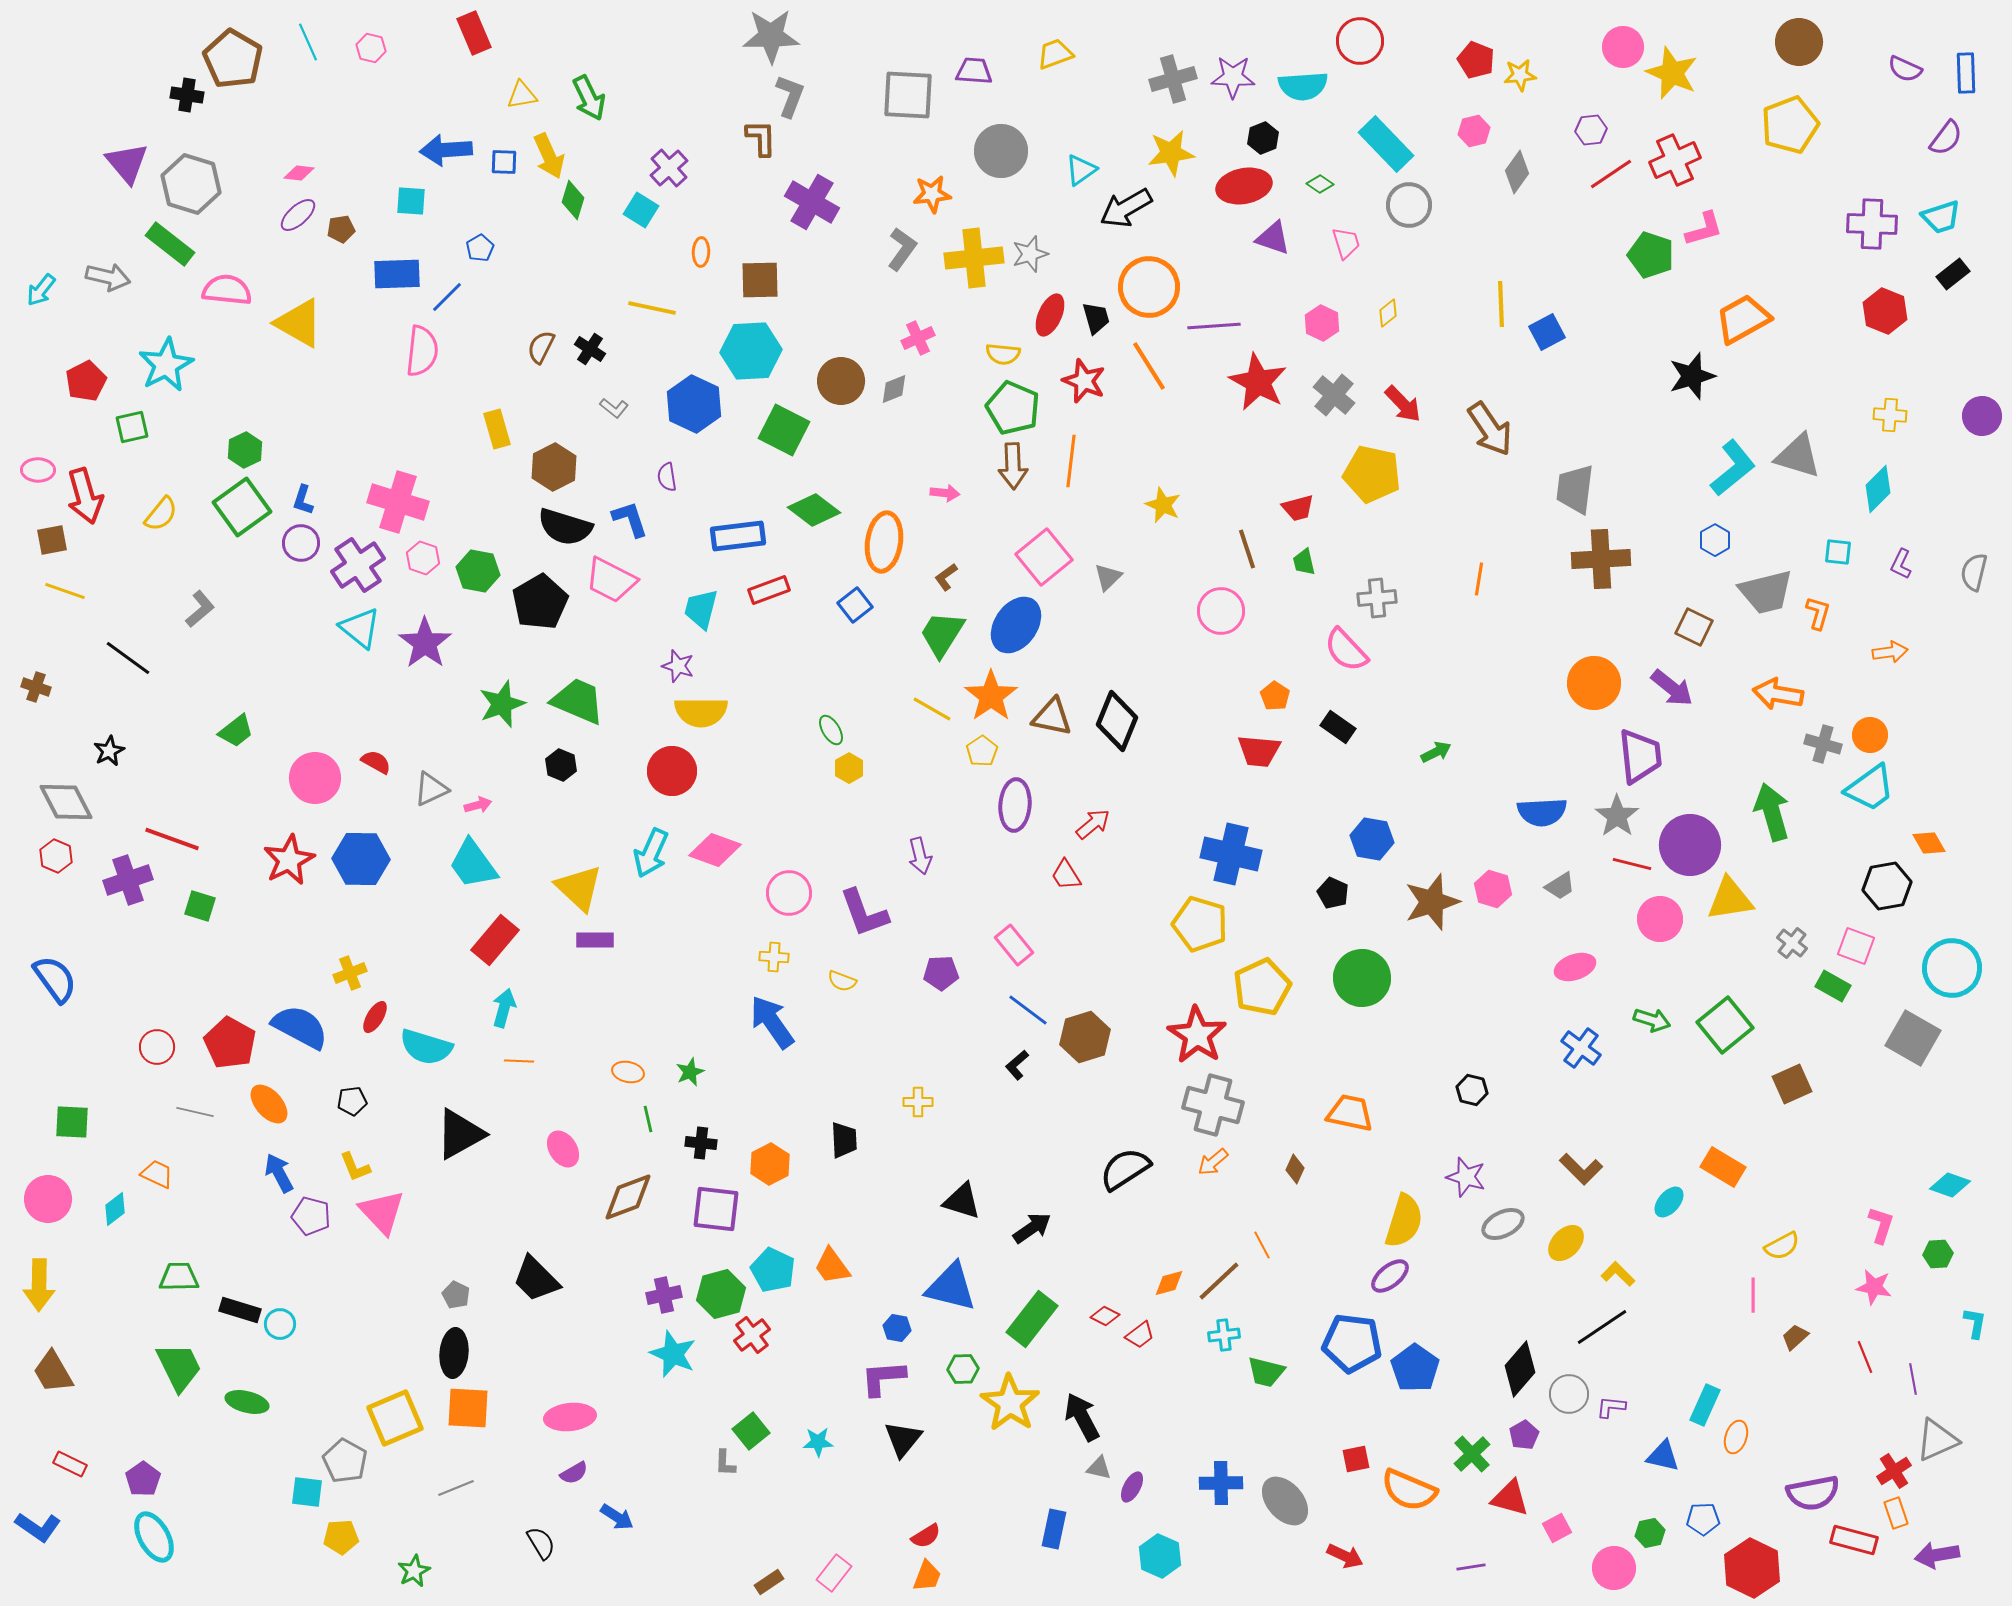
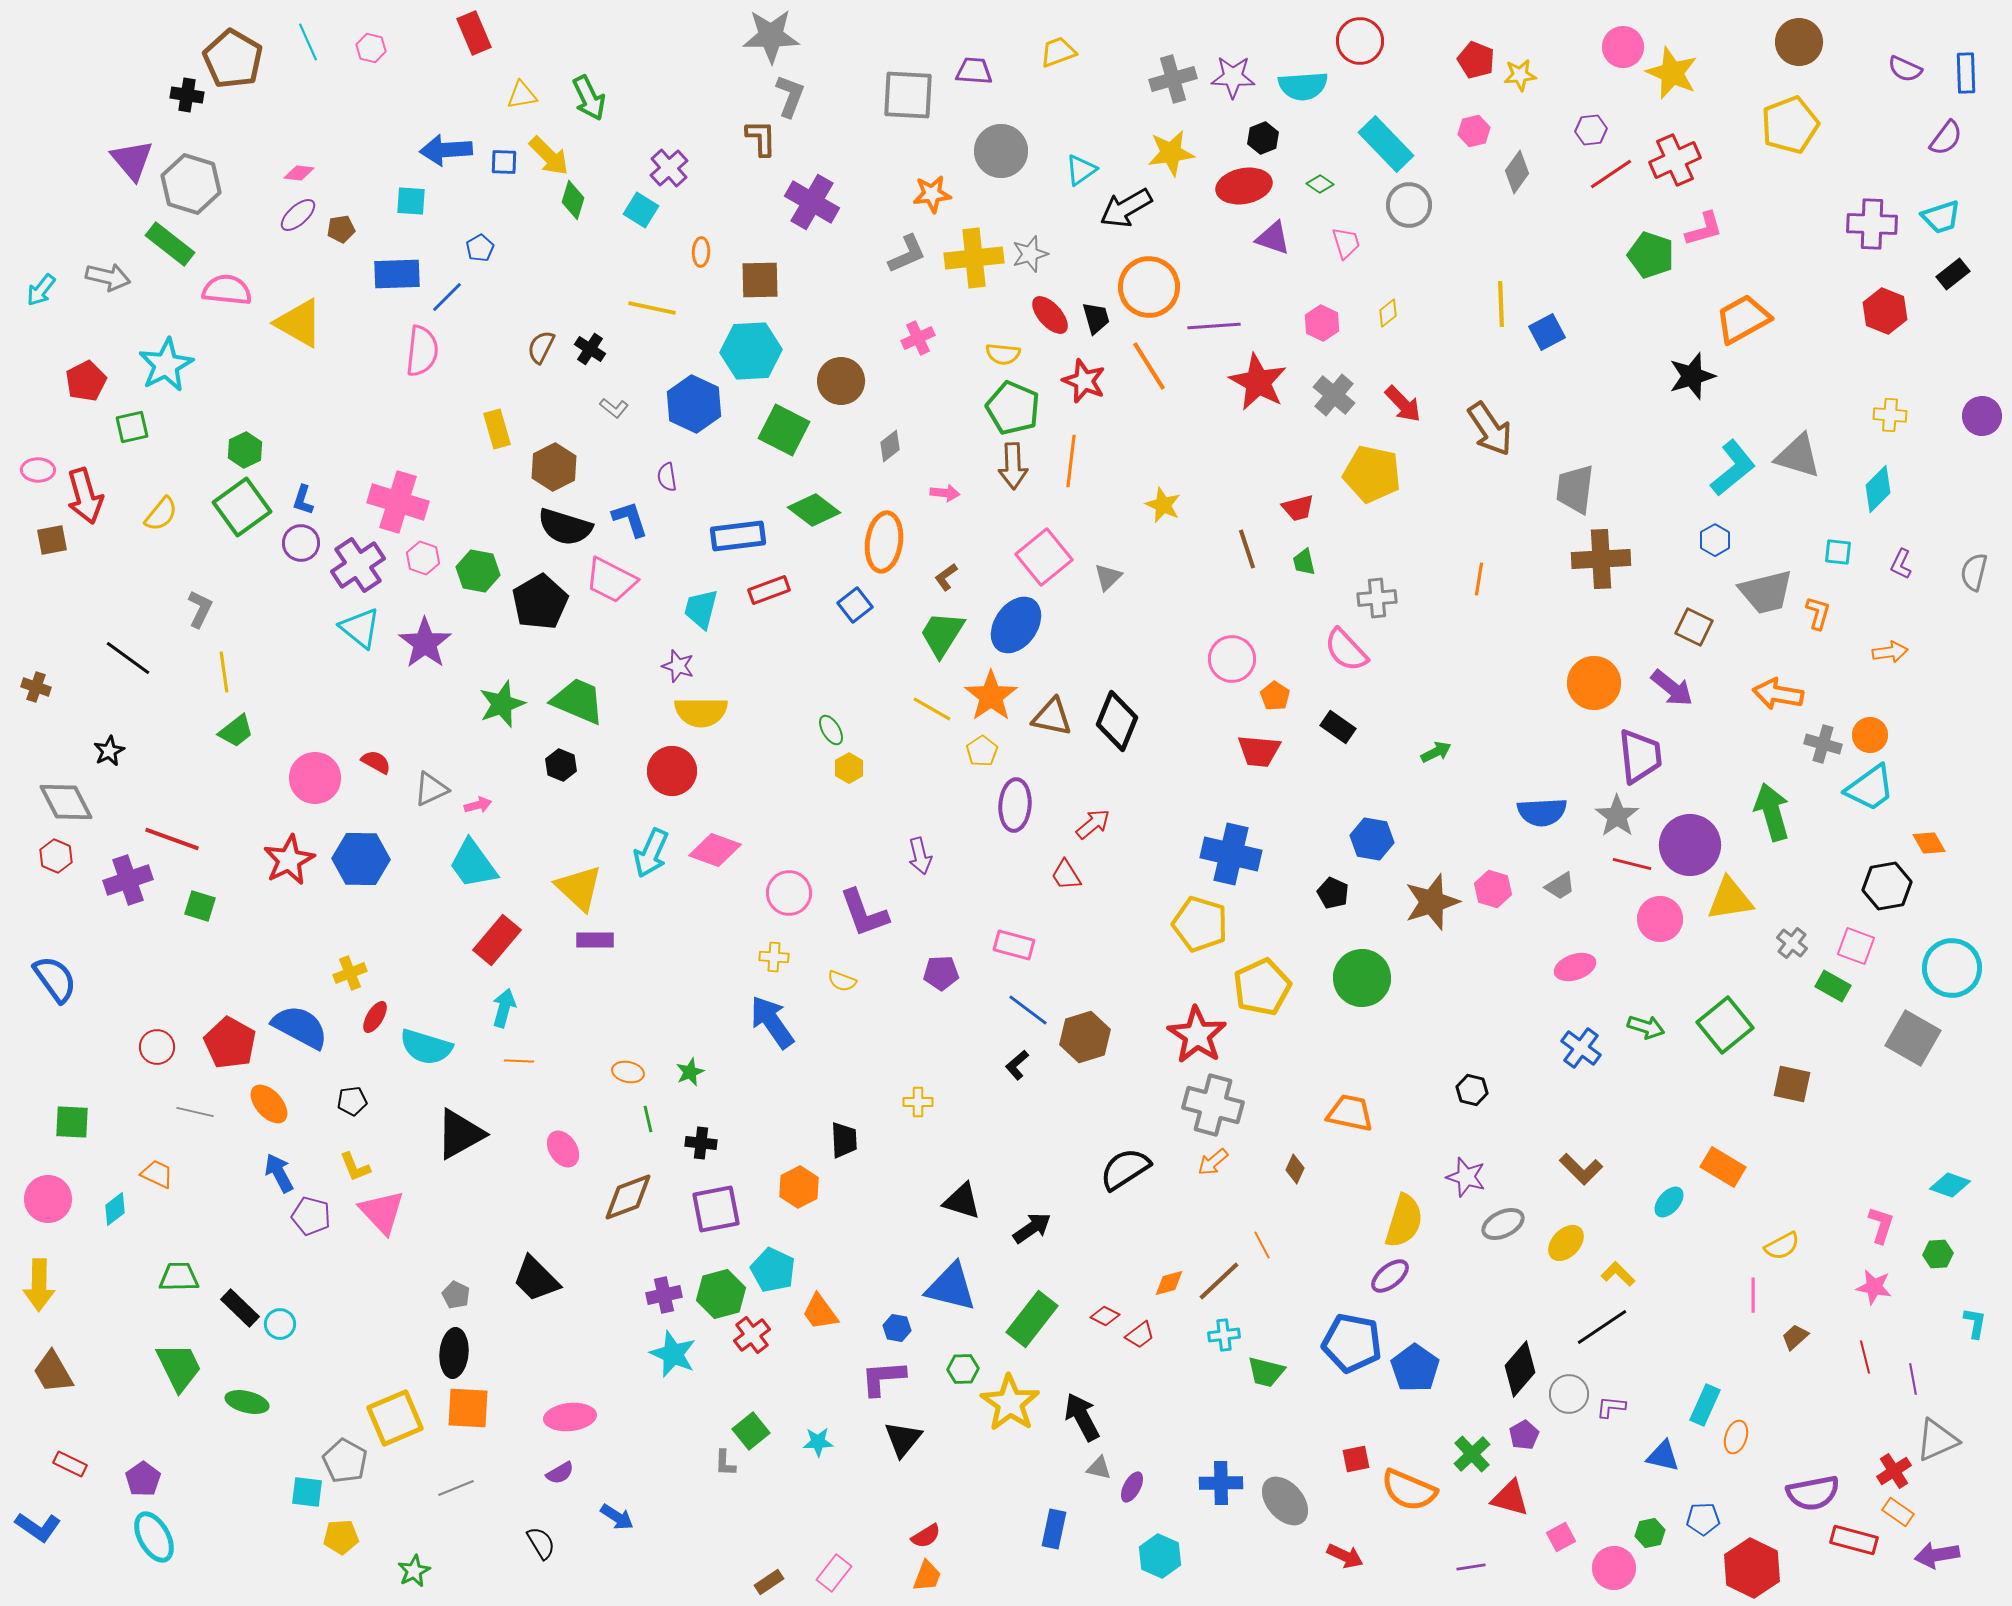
yellow trapezoid at (1055, 54): moved 3 px right, 2 px up
yellow arrow at (549, 156): rotated 21 degrees counterclockwise
purple triangle at (127, 163): moved 5 px right, 3 px up
gray L-shape at (902, 249): moved 5 px right, 5 px down; rotated 30 degrees clockwise
red ellipse at (1050, 315): rotated 66 degrees counterclockwise
gray diamond at (894, 389): moved 4 px left, 57 px down; rotated 16 degrees counterclockwise
yellow line at (65, 591): moved 159 px right, 81 px down; rotated 63 degrees clockwise
gray L-shape at (200, 609): rotated 24 degrees counterclockwise
pink circle at (1221, 611): moved 11 px right, 48 px down
red rectangle at (495, 940): moved 2 px right
pink rectangle at (1014, 945): rotated 36 degrees counterclockwise
green arrow at (1652, 1020): moved 6 px left, 7 px down
brown square at (1792, 1084): rotated 36 degrees clockwise
orange hexagon at (770, 1164): moved 29 px right, 23 px down
purple square at (716, 1209): rotated 18 degrees counterclockwise
orange trapezoid at (832, 1266): moved 12 px left, 46 px down
black rectangle at (240, 1310): moved 2 px up; rotated 27 degrees clockwise
blue pentagon at (1352, 1343): rotated 4 degrees clockwise
red line at (1865, 1357): rotated 8 degrees clockwise
purple semicircle at (574, 1473): moved 14 px left
orange rectangle at (1896, 1513): moved 2 px right, 1 px up; rotated 36 degrees counterclockwise
pink square at (1557, 1528): moved 4 px right, 9 px down
